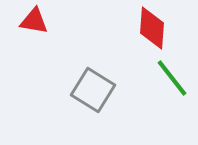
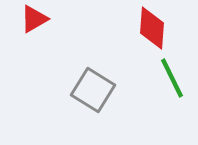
red triangle: moved 2 px up; rotated 40 degrees counterclockwise
green line: rotated 12 degrees clockwise
